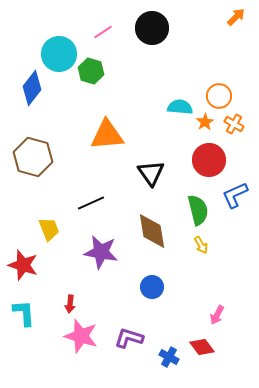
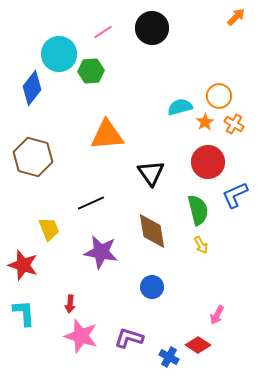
green hexagon: rotated 20 degrees counterclockwise
cyan semicircle: rotated 20 degrees counterclockwise
red circle: moved 1 px left, 2 px down
red diamond: moved 4 px left, 2 px up; rotated 20 degrees counterclockwise
